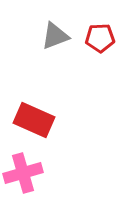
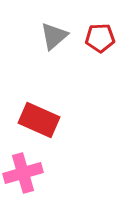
gray triangle: moved 1 px left; rotated 20 degrees counterclockwise
red rectangle: moved 5 px right
